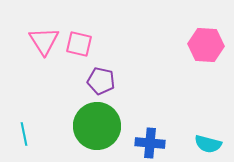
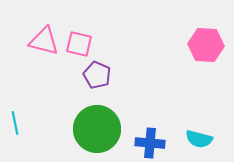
pink triangle: rotated 44 degrees counterclockwise
purple pentagon: moved 4 px left, 6 px up; rotated 12 degrees clockwise
green circle: moved 3 px down
cyan line: moved 9 px left, 11 px up
cyan semicircle: moved 9 px left, 5 px up
